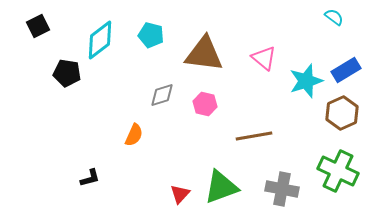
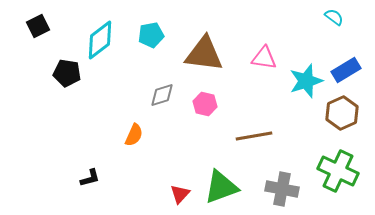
cyan pentagon: rotated 25 degrees counterclockwise
pink triangle: rotated 32 degrees counterclockwise
